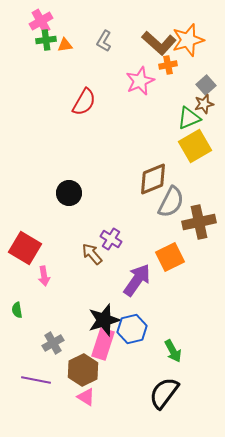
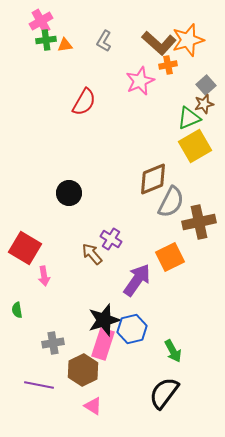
gray cross: rotated 20 degrees clockwise
purple line: moved 3 px right, 5 px down
pink triangle: moved 7 px right, 9 px down
